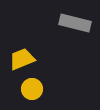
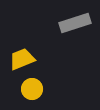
gray rectangle: rotated 32 degrees counterclockwise
